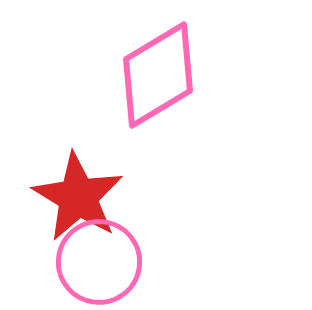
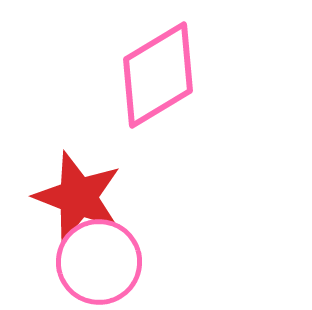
red star: rotated 10 degrees counterclockwise
